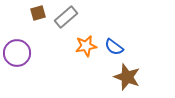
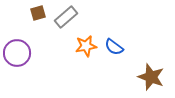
brown star: moved 24 px right
